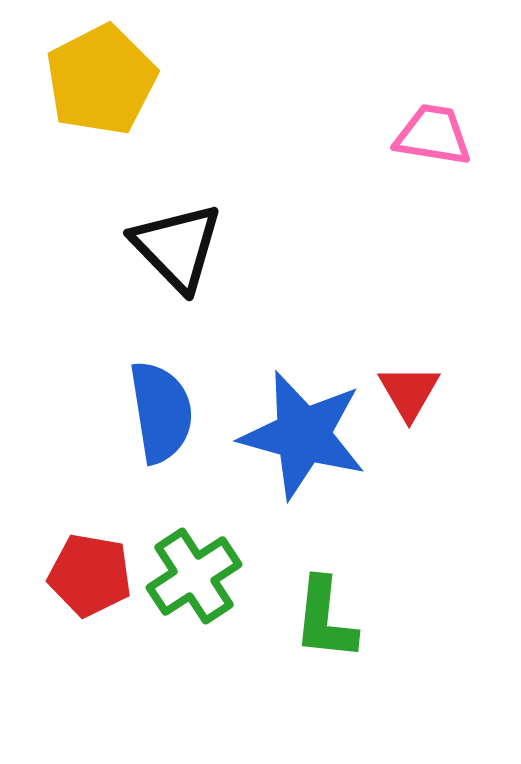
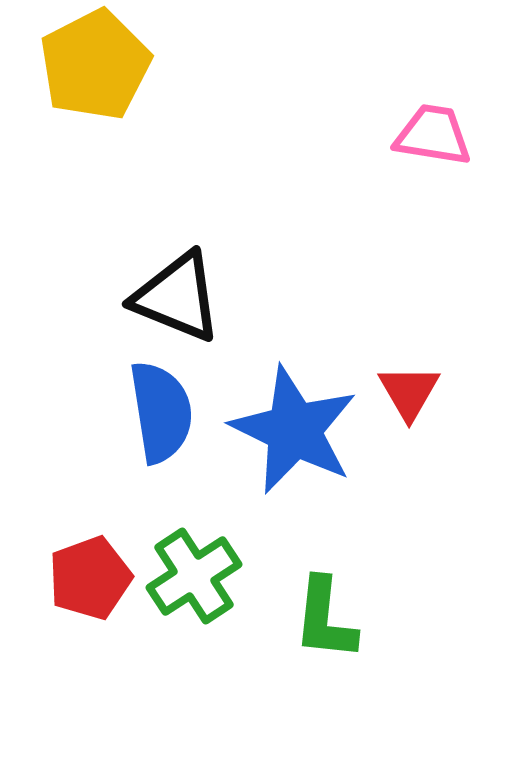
yellow pentagon: moved 6 px left, 15 px up
black triangle: moved 50 px down; rotated 24 degrees counterclockwise
blue star: moved 9 px left, 5 px up; rotated 11 degrees clockwise
red pentagon: moved 3 px down; rotated 30 degrees counterclockwise
